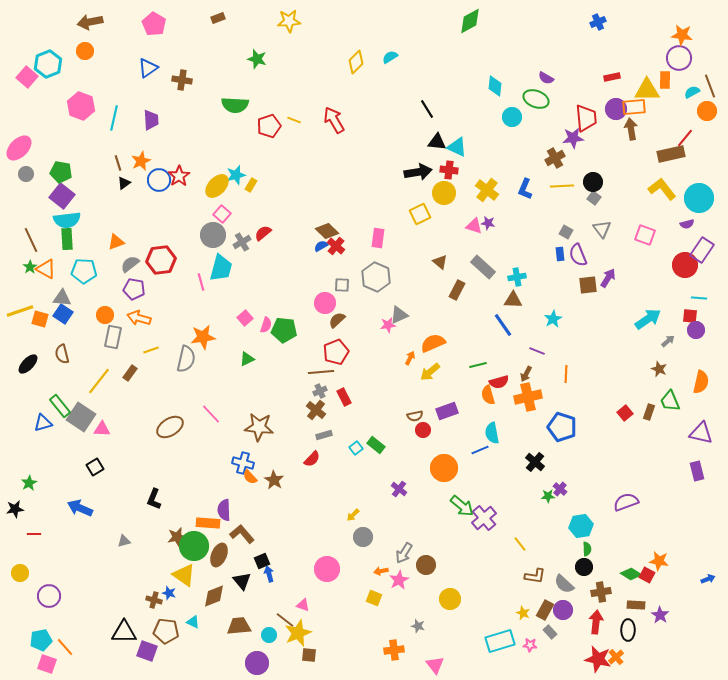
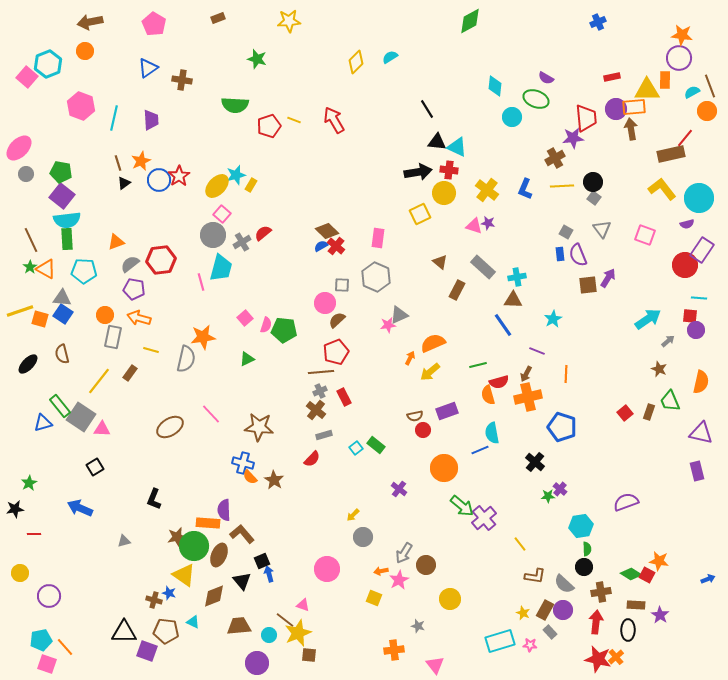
yellow line at (151, 350): rotated 35 degrees clockwise
